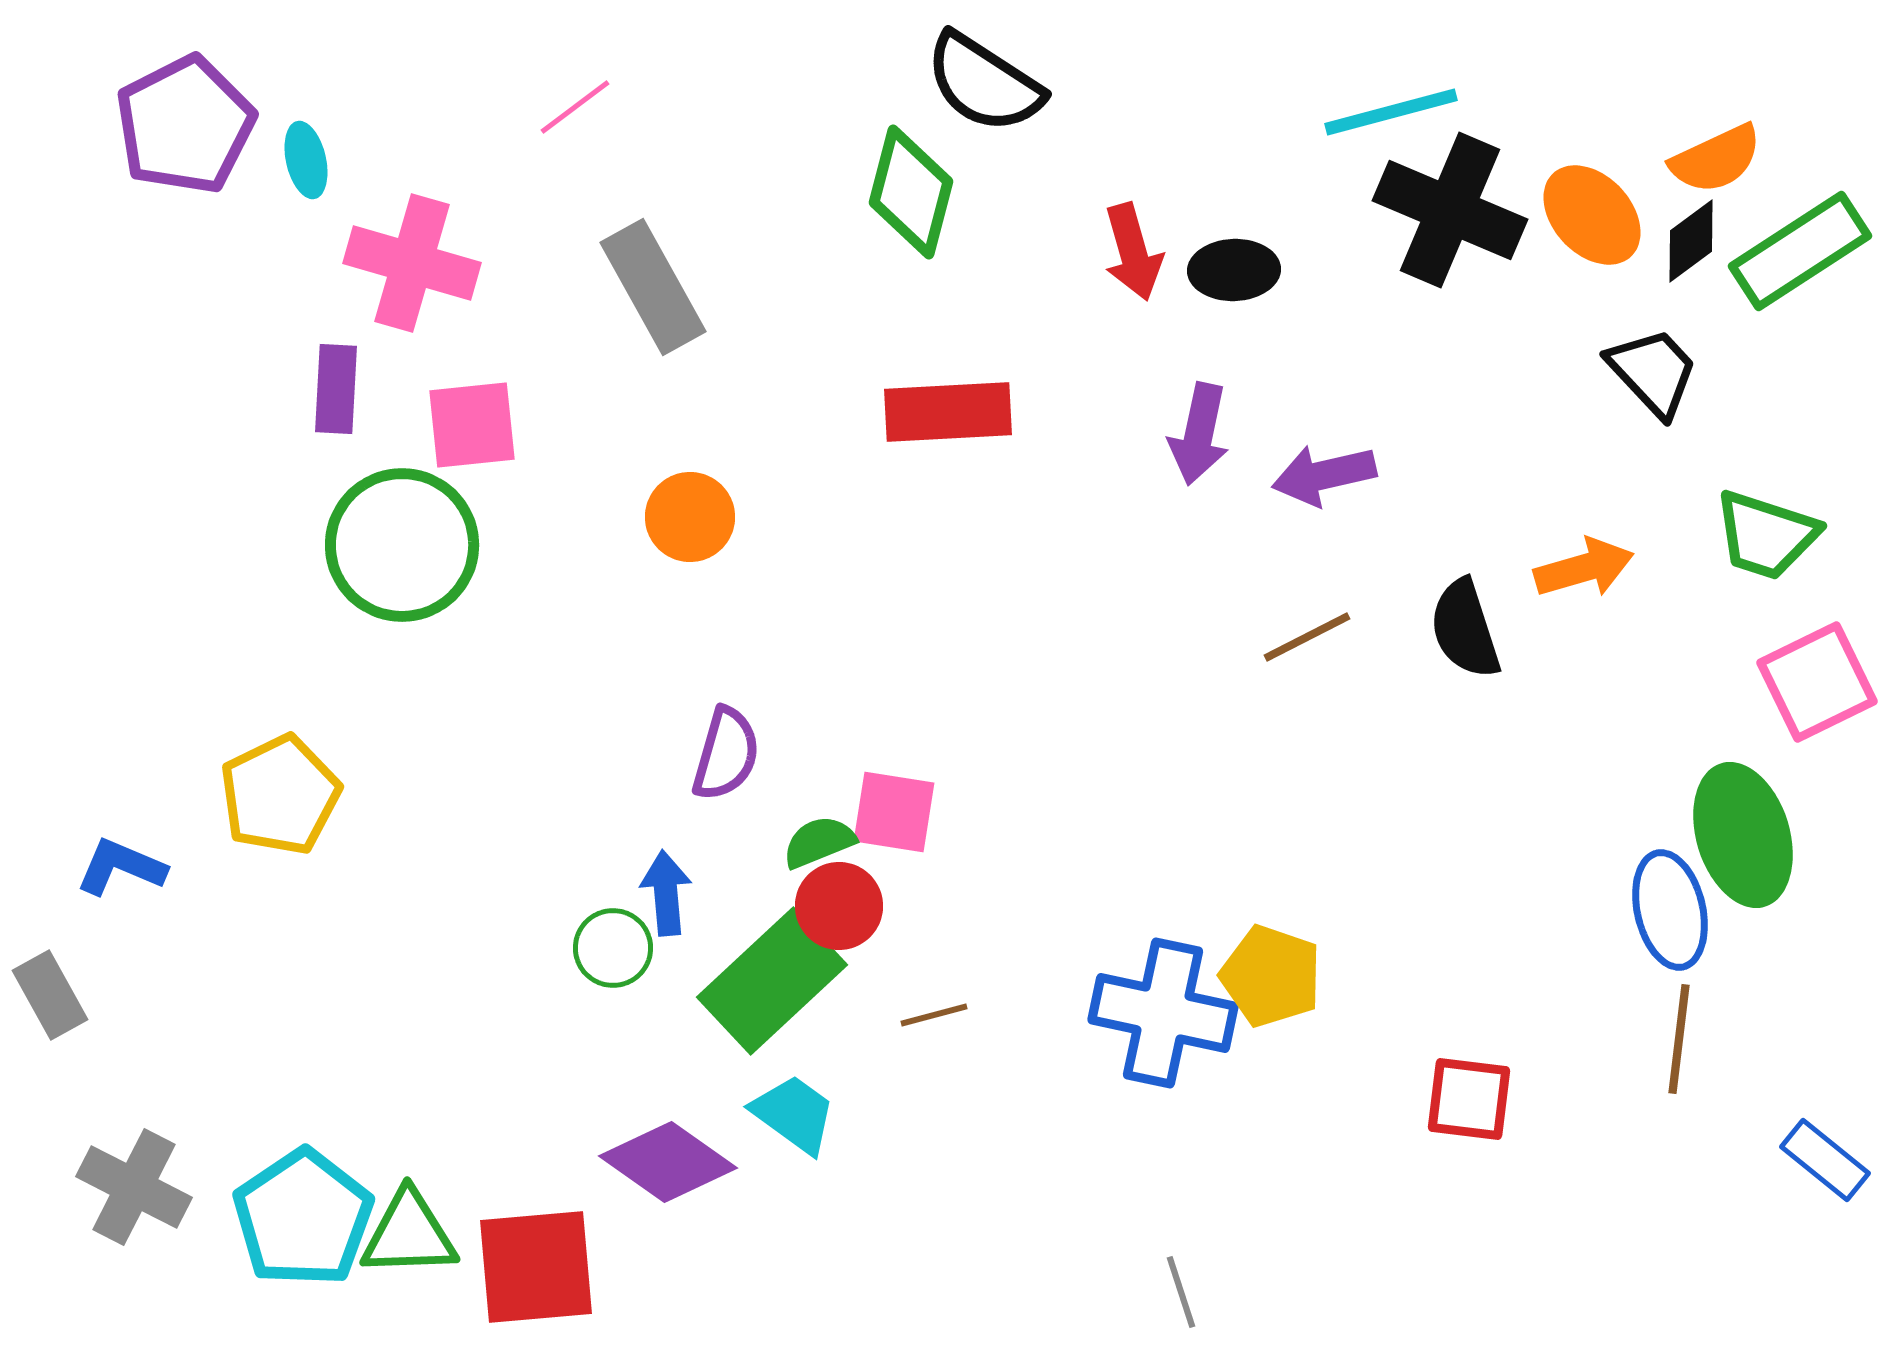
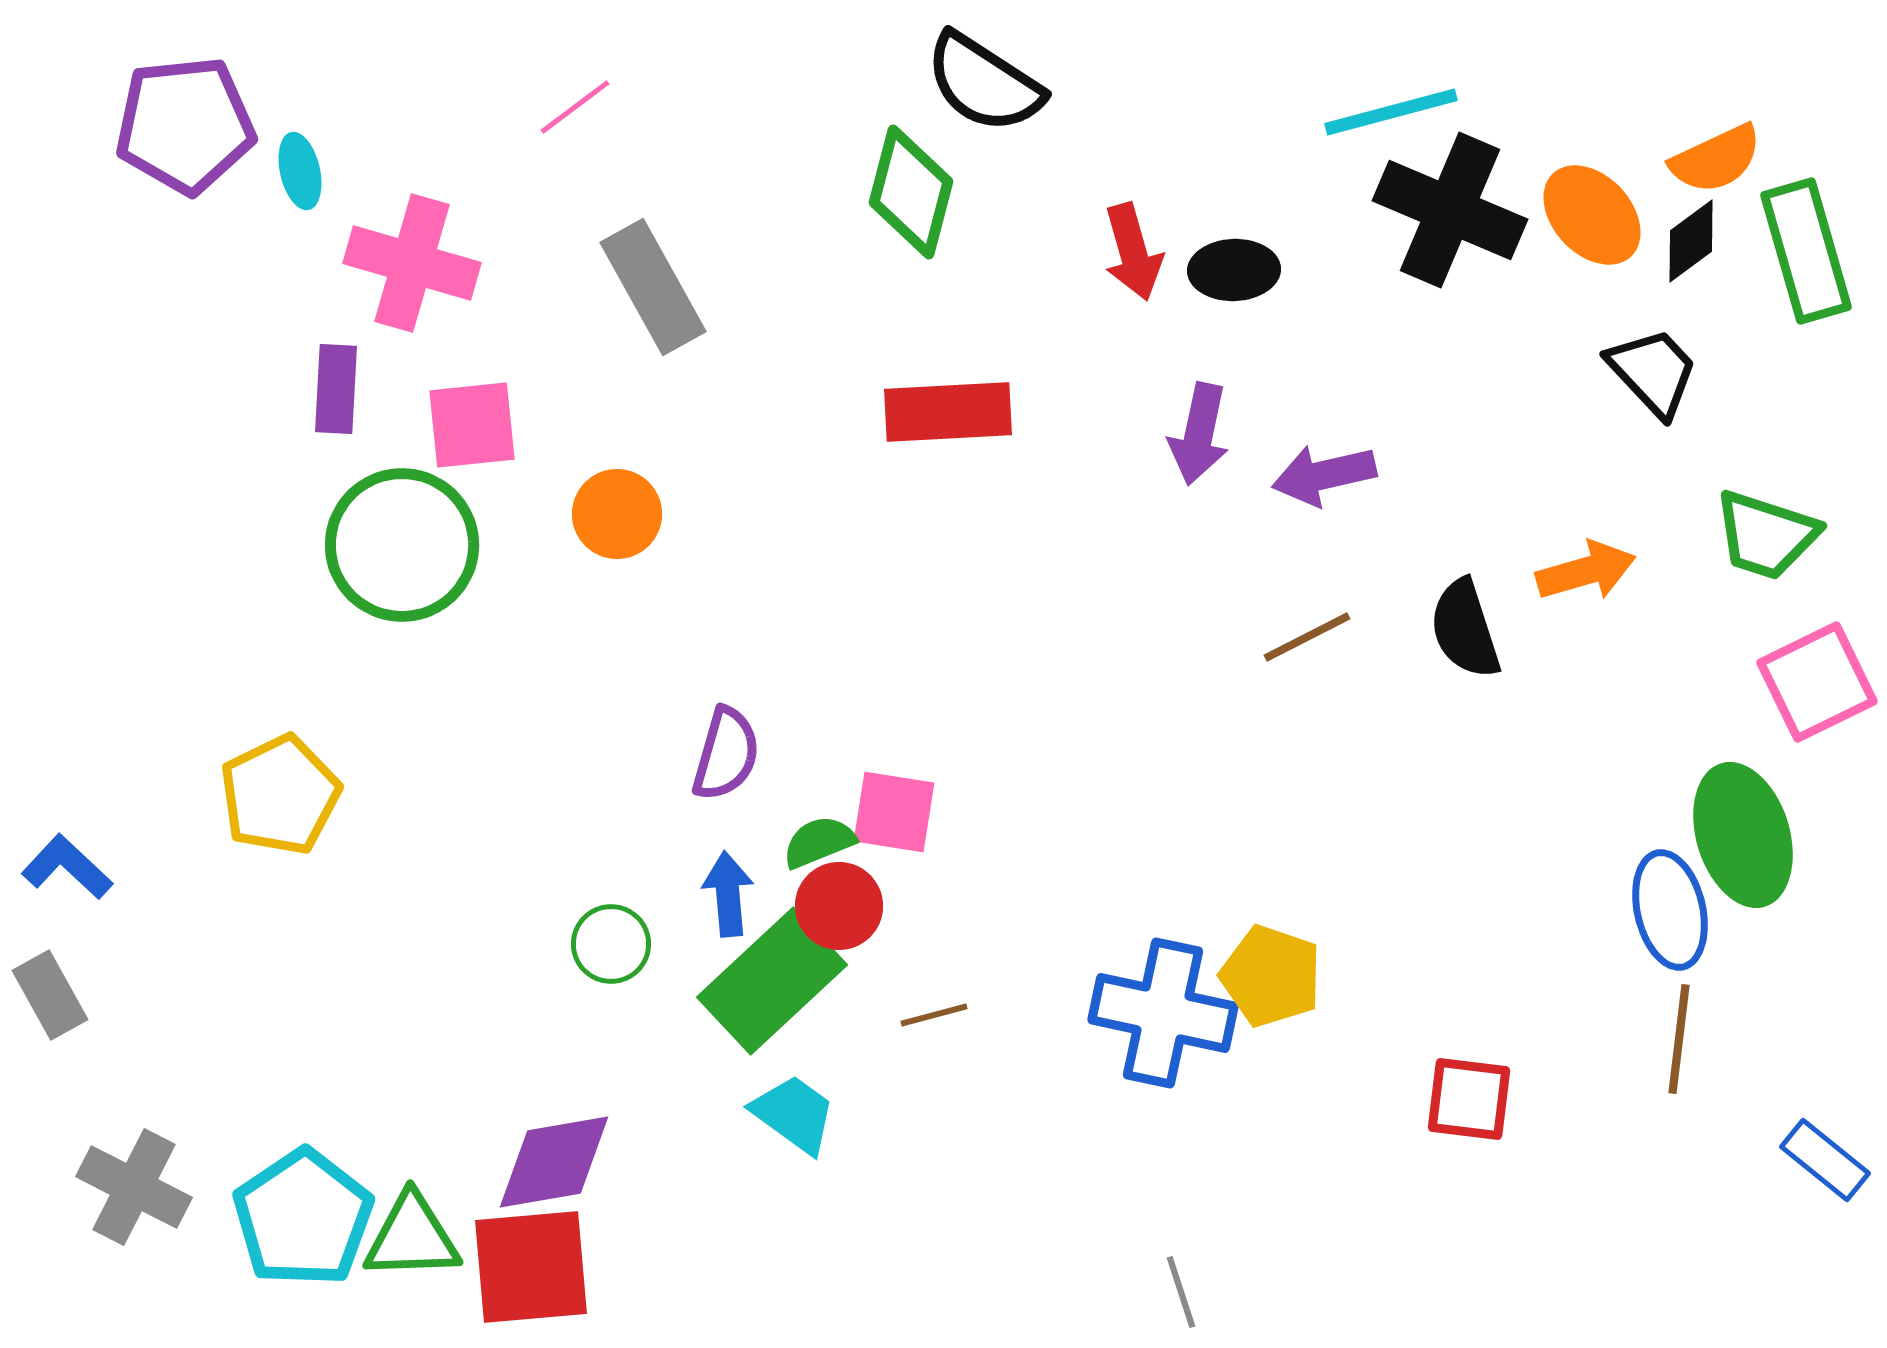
purple pentagon at (185, 125): rotated 21 degrees clockwise
cyan ellipse at (306, 160): moved 6 px left, 11 px down
green rectangle at (1800, 251): moved 6 px right; rotated 73 degrees counterclockwise
orange circle at (690, 517): moved 73 px left, 3 px up
orange arrow at (1584, 568): moved 2 px right, 3 px down
blue L-shape at (121, 867): moved 54 px left; rotated 20 degrees clockwise
blue arrow at (666, 893): moved 62 px right, 1 px down
green circle at (613, 948): moved 2 px left, 4 px up
purple diamond at (668, 1162): moved 114 px left; rotated 45 degrees counterclockwise
green triangle at (409, 1234): moved 3 px right, 3 px down
red square at (536, 1267): moved 5 px left
